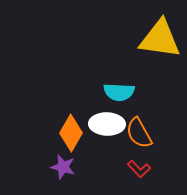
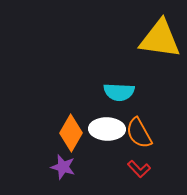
white ellipse: moved 5 px down
